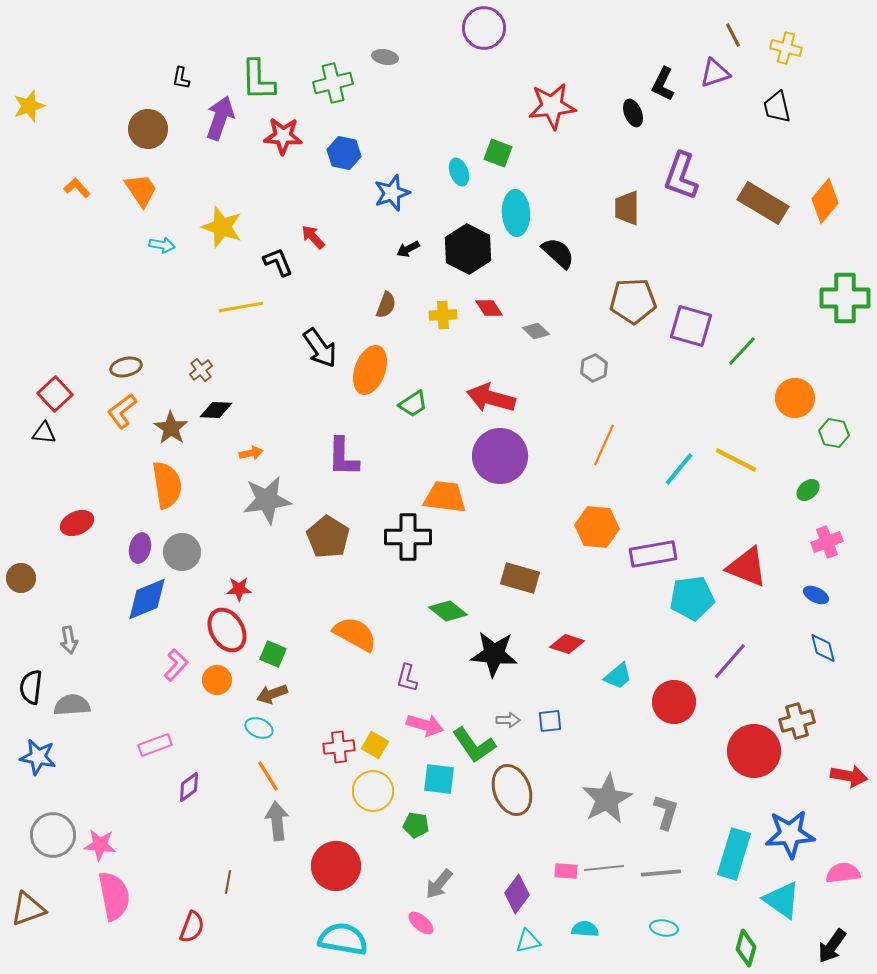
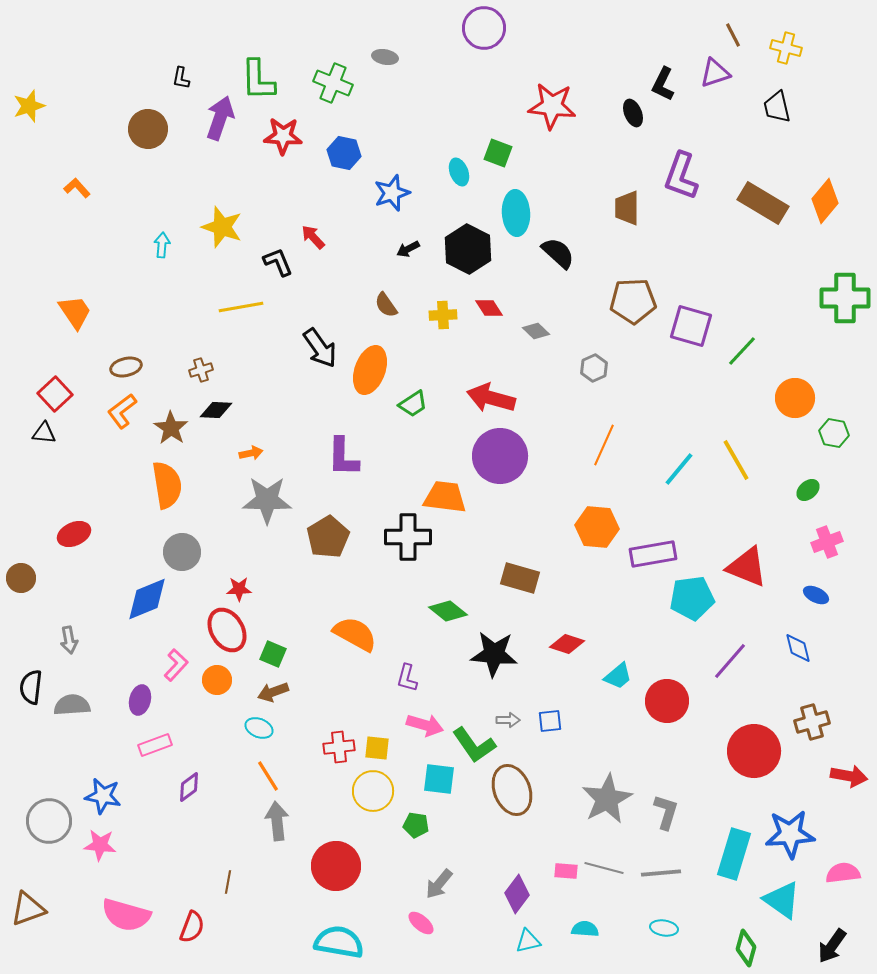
green cross at (333, 83): rotated 36 degrees clockwise
red star at (552, 106): rotated 12 degrees clockwise
orange trapezoid at (141, 190): moved 66 px left, 122 px down
cyan arrow at (162, 245): rotated 95 degrees counterclockwise
brown semicircle at (386, 305): rotated 124 degrees clockwise
brown cross at (201, 370): rotated 20 degrees clockwise
yellow line at (736, 460): rotated 33 degrees clockwise
gray star at (267, 500): rotated 9 degrees clockwise
red ellipse at (77, 523): moved 3 px left, 11 px down
brown pentagon at (328, 537): rotated 9 degrees clockwise
purple ellipse at (140, 548): moved 152 px down
blue diamond at (823, 648): moved 25 px left
brown arrow at (272, 694): moved 1 px right, 2 px up
red circle at (674, 702): moved 7 px left, 1 px up
brown cross at (797, 721): moved 15 px right, 1 px down
yellow square at (375, 745): moved 2 px right, 3 px down; rotated 24 degrees counterclockwise
blue star at (38, 757): moved 65 px right, 39 px down
gray circle at (53, 835): moved 4 px left, 14 px up
gray line at (604, 868): rotated 21 degrees clockwise
pink semicircle at (114, 896): moved 12 px right, 19 px down; rotated 117 degrees clockwise
cyan semicircle at (343, 939): moved 4 px left, 3 px down
